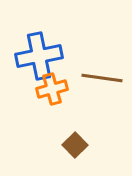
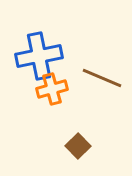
brown line: rotated 15 degrees clockwise
brown square: moved 3 px right, 1 px down
